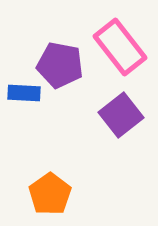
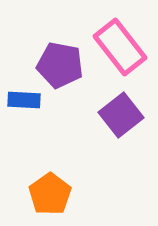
blue rectangle: moved 7 px down
